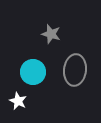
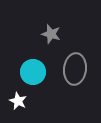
gray ellipse: moved 1 px up
